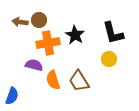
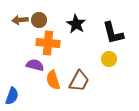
brown arrow: moved 2 px up; rotated 14 degrees counterclockwise
black star: moved 1 px right, 11 px up
orange cross: rotated 15 degrees clockwise
purple semicircle: moved 1 px right
brown trapezoid: rotated 120 degrees counterclockwise
